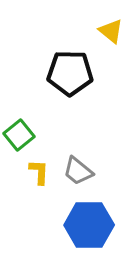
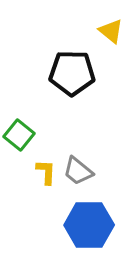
black pentagon: moved 2 px right
green square: rotated 12 degrees counterclockwise
yellow L-shape: moved 7 px right
